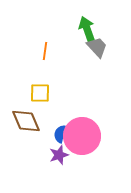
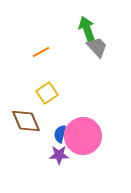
orange line: moved 4 px left, 1 px down; rotated 54 degrees clockwise
yellow square: moved 7 px right; rotated 35 degrees counterclockwise
pink circle: moved 1 px right
purple star: rotated 18 degrees clockwise
